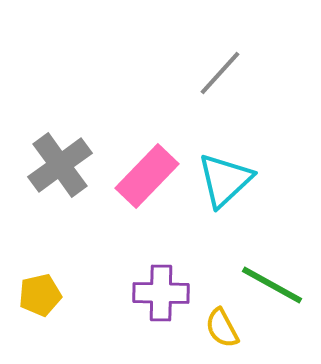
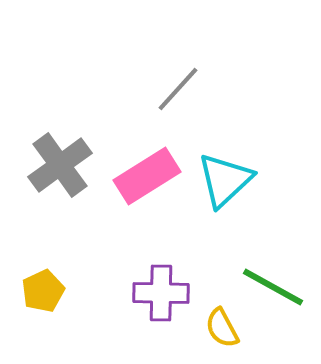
gray line: moved 42 px left, 16 px down
pink rectangle: rotated 14 degrees clockwise
green line: moved 1 px right, 2 px down
yellow pentagon: moved 3 px right, 4 px up; rotated 12 degrees counterclockwise
